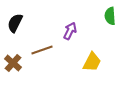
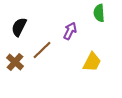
green semicircle: moved 11 px left, 3 px up
black semicircle: moved 4 px right, 4 px down
brown line: rotated 25 degrees counterclockwise
brown cross: moved 2 px right, 1 px up
